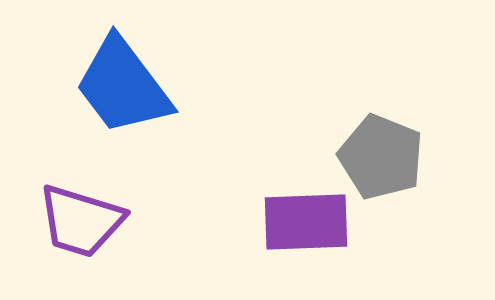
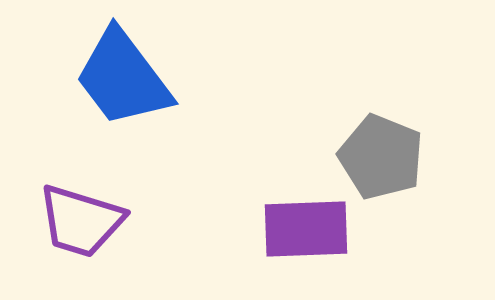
blue trapezoid: moved 8 px up
purple rectangle: moved 7 px down
